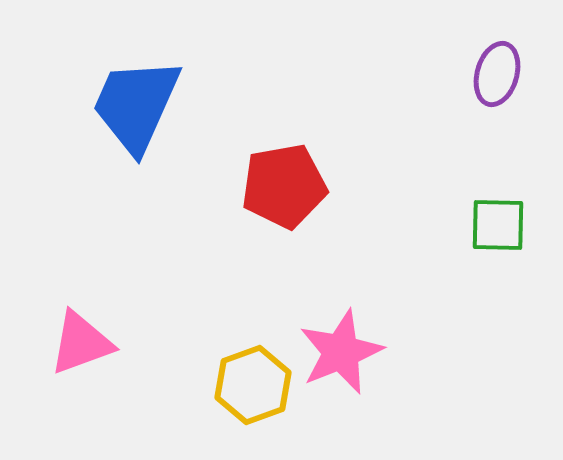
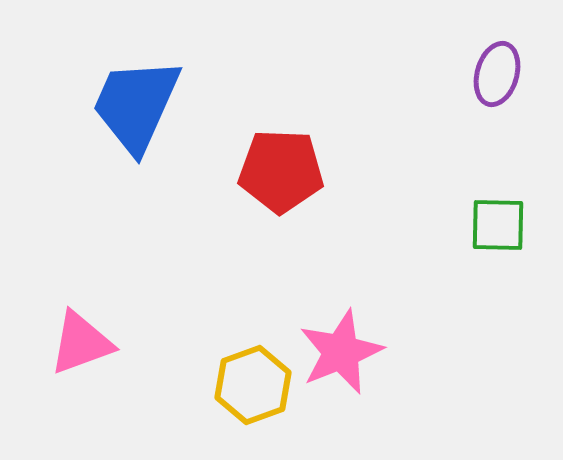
red pentagon: moved 3 px left, 15 px up; rotated 12 degrees clockwise
